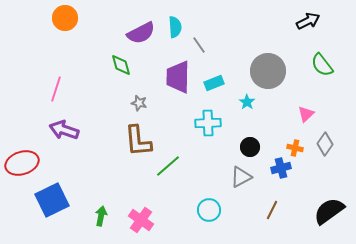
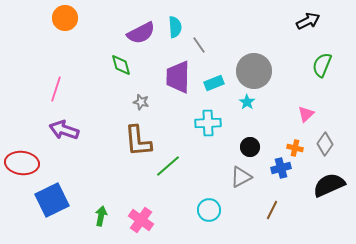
green semicircle: rotated 60 degrees clockwise
gray circle: moved 14 px left
gray star: moved 2 px right, 1 px up
red ellipse: rotated 24 degrees clockwise
black semicircle: moved 26 px up; rotated 12 degrees clockwise
